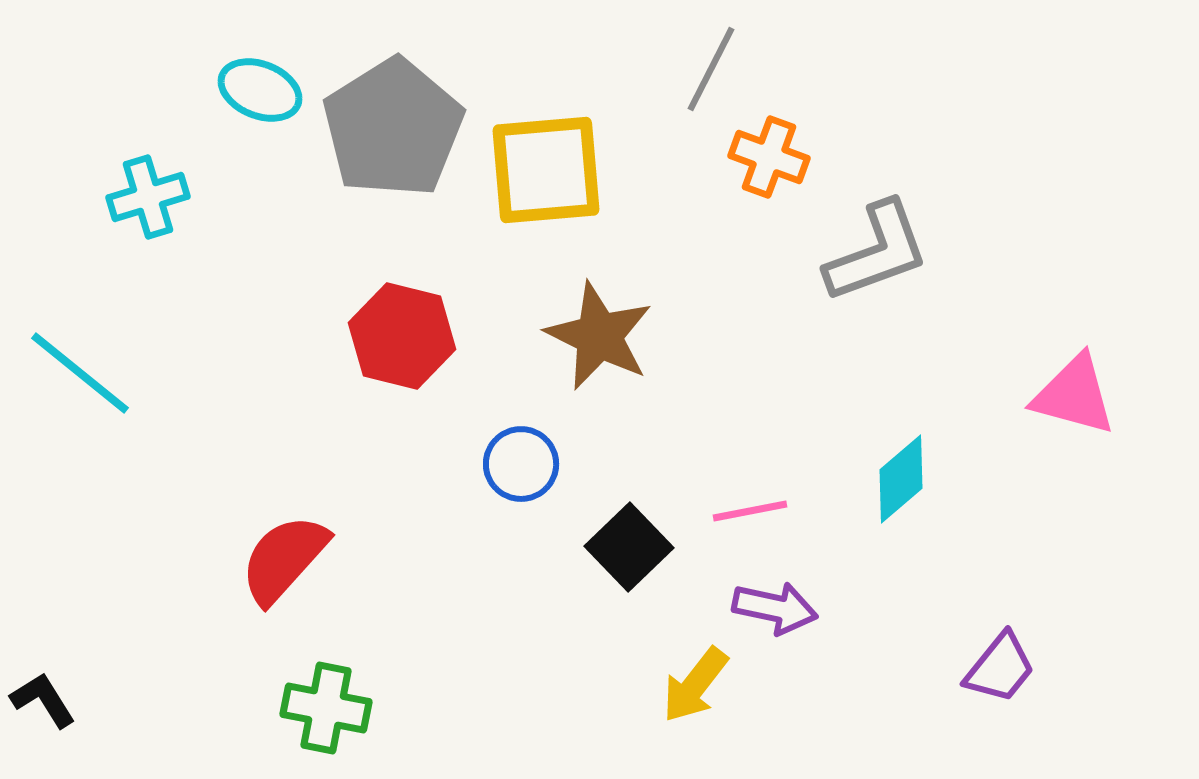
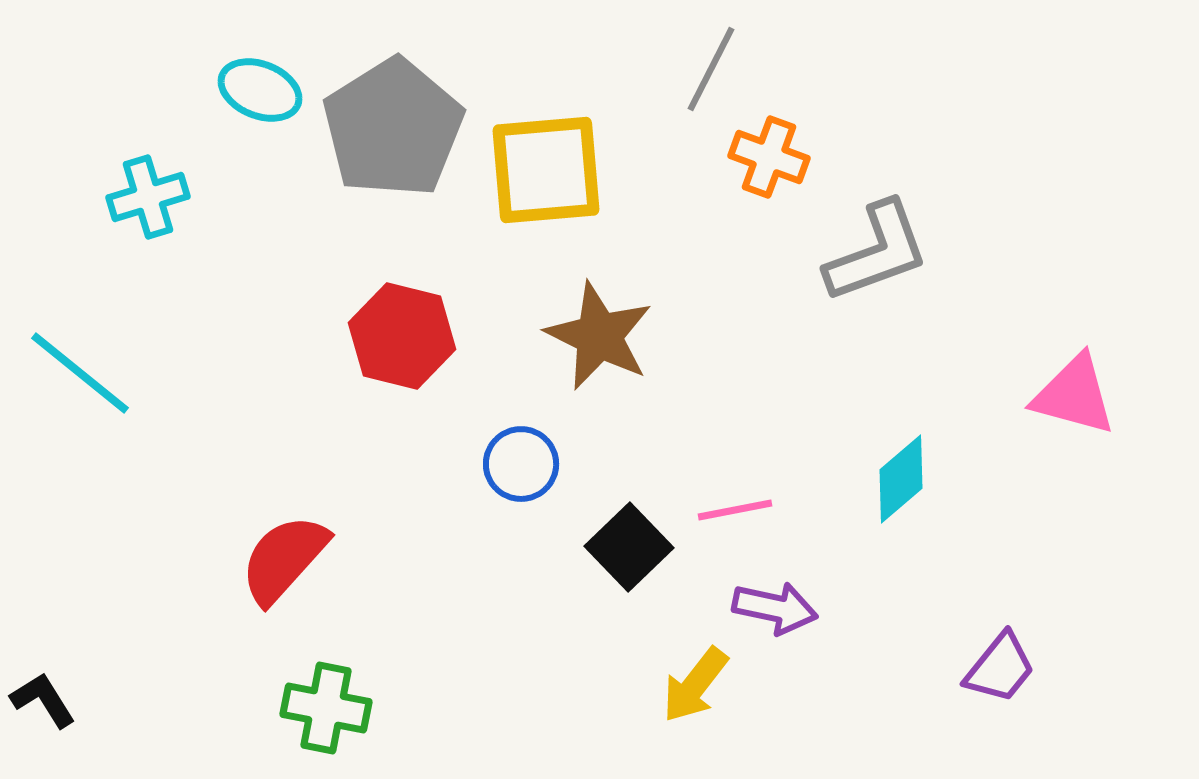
pink line: moved 15 px left, 1 px up
